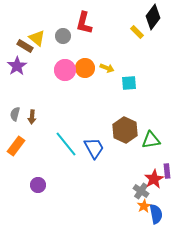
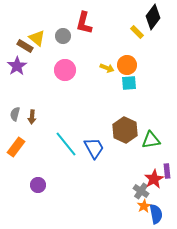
orange circle: moved 42 px right, 3 px up
orange rectangle: moved 1 px down
